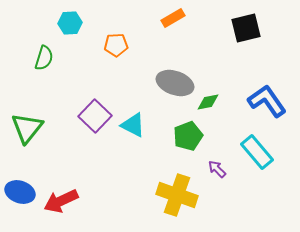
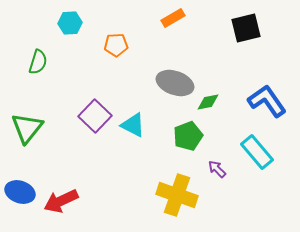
green semicircle: moved 6 px left, 4 px down
